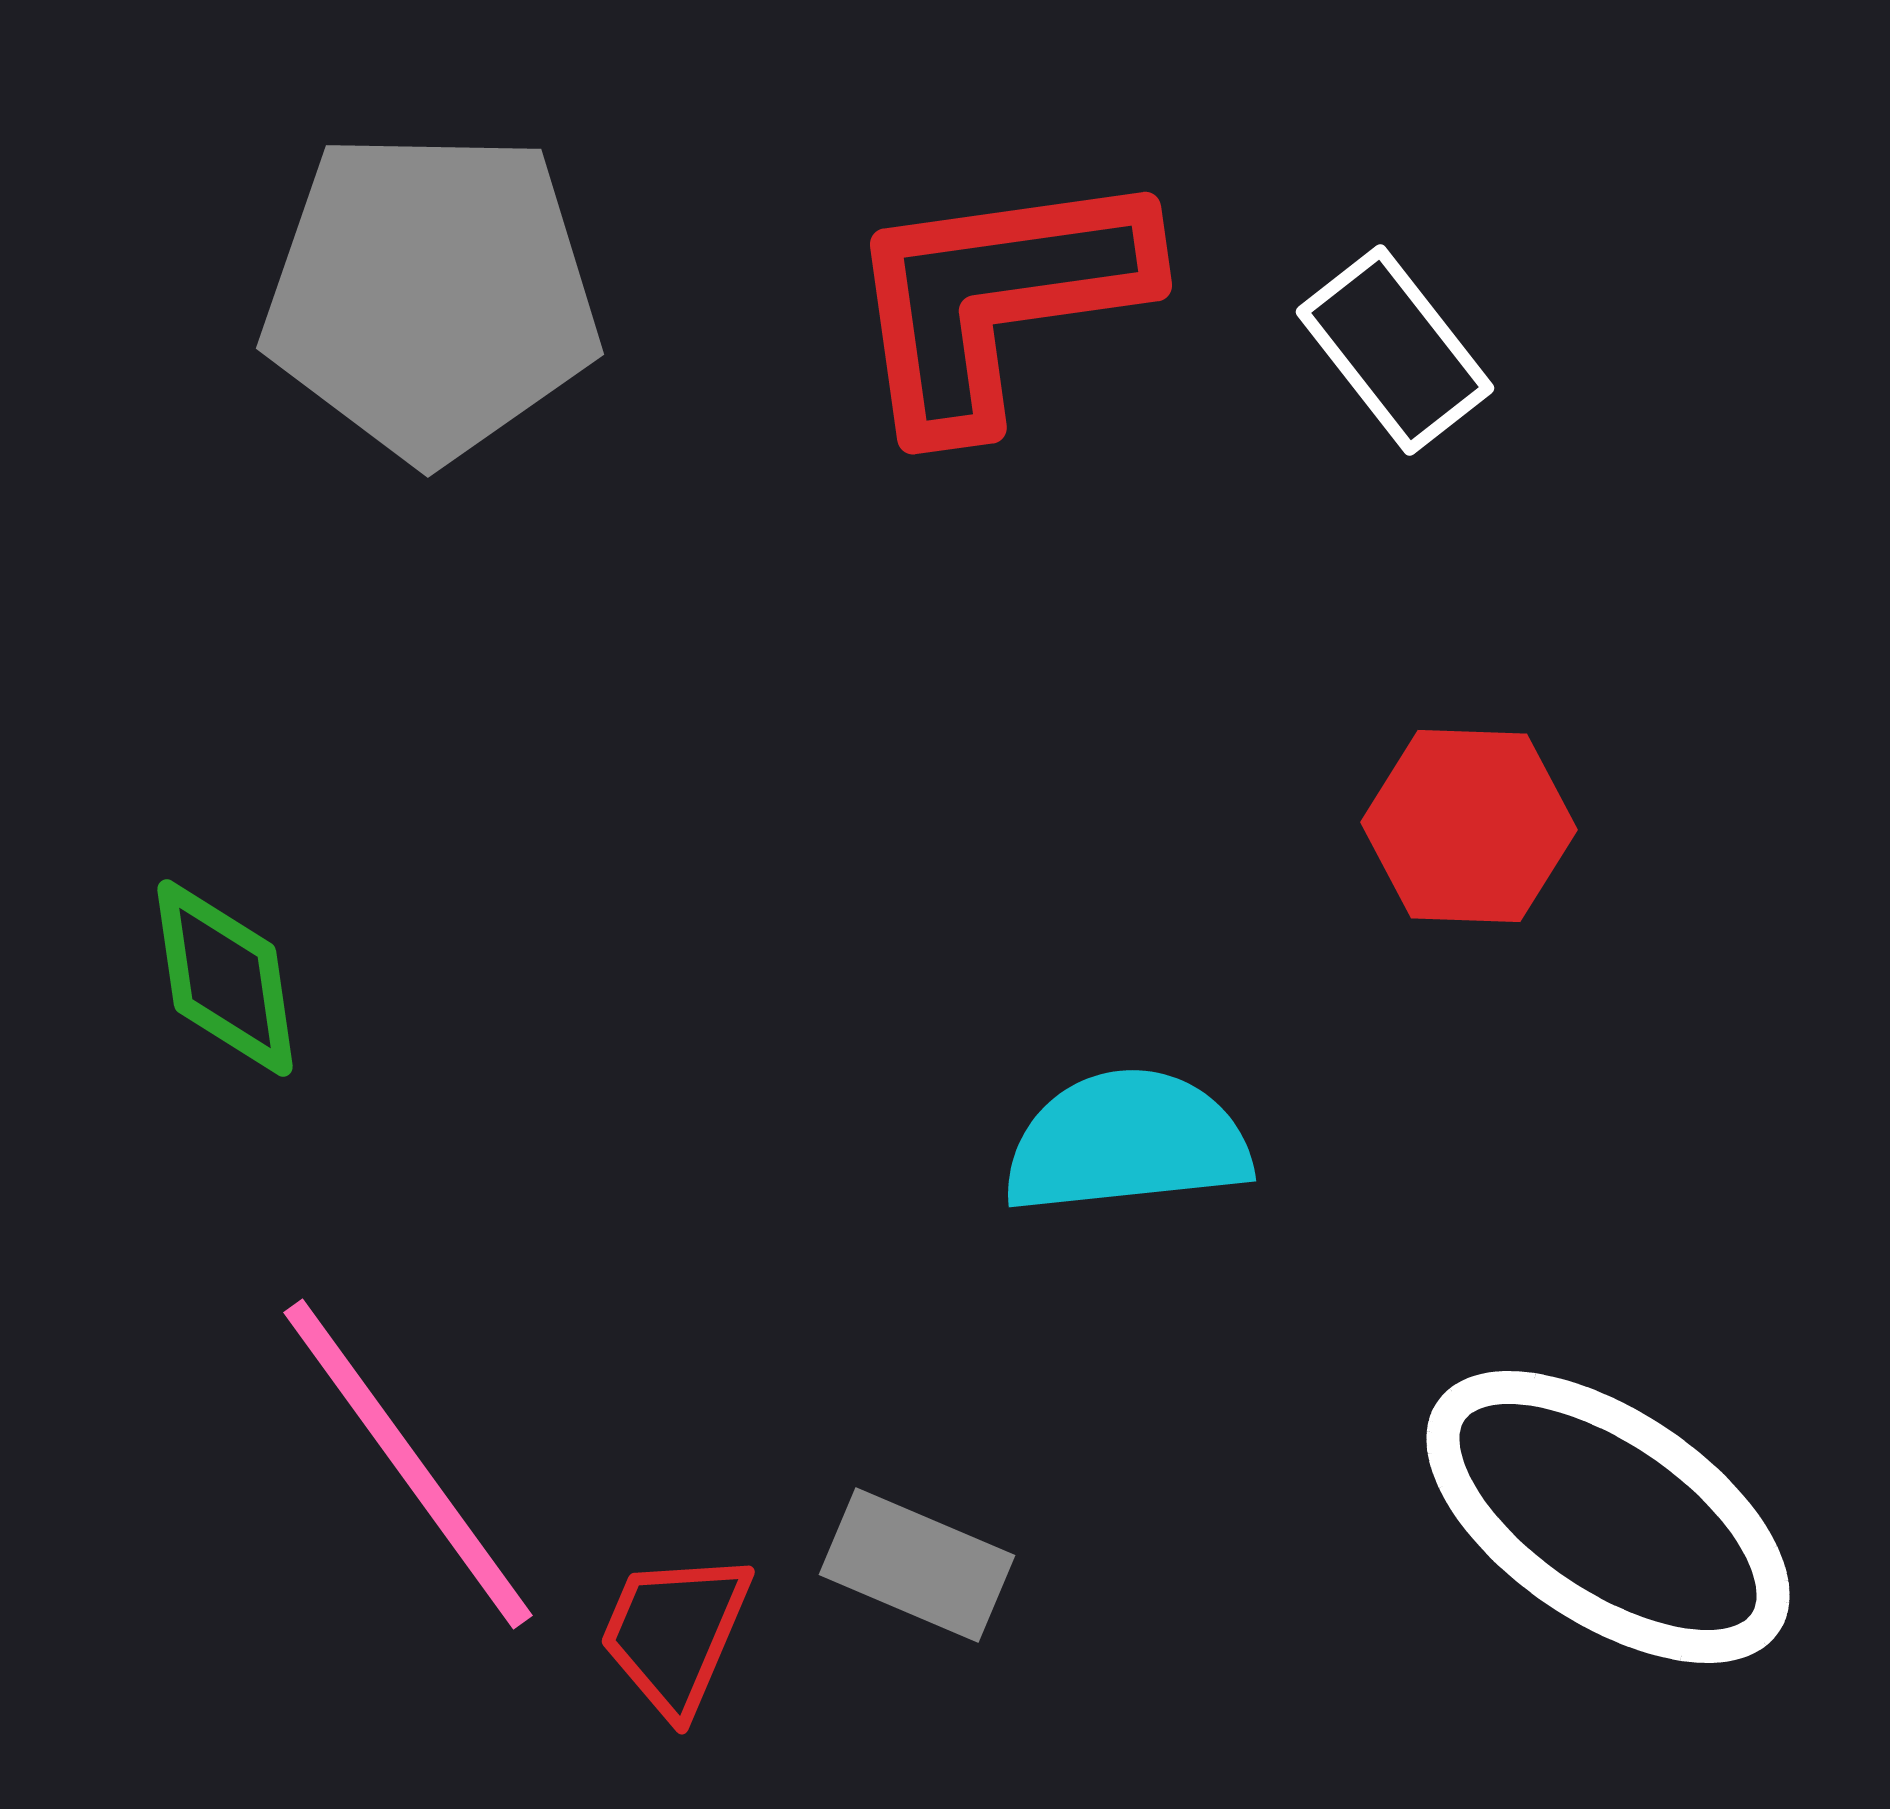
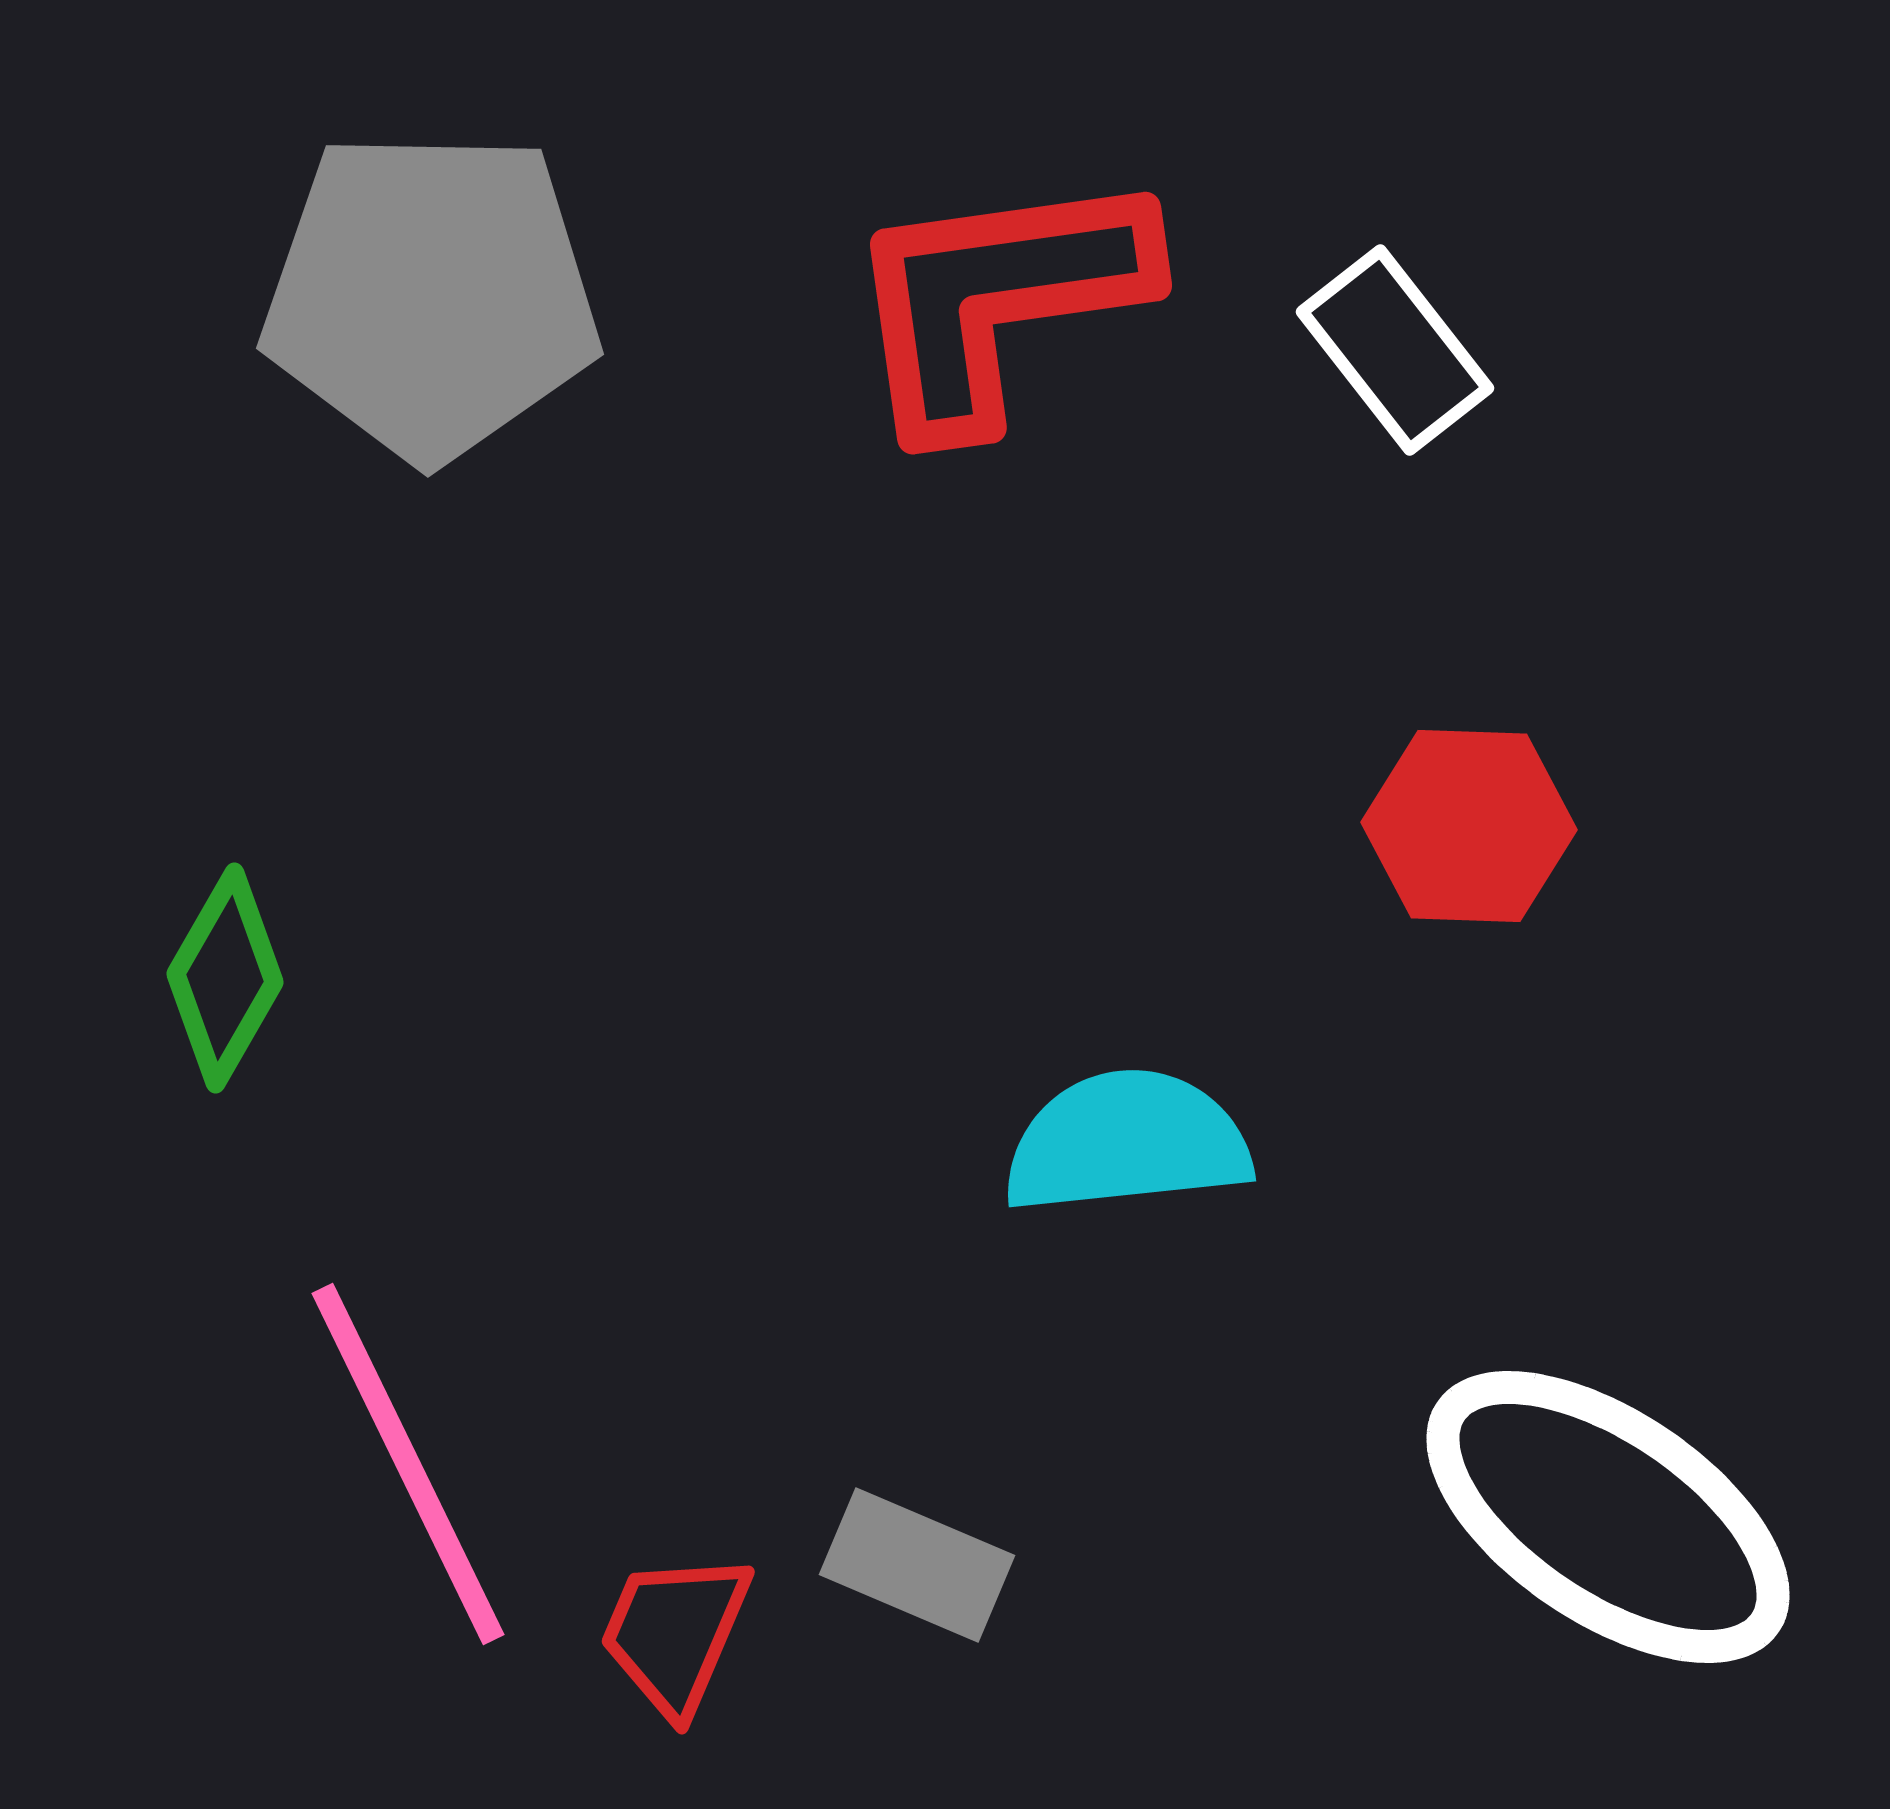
green diamond: rotated 38 degrees clockwise
pink line: rotated 10 degrees clockwise
